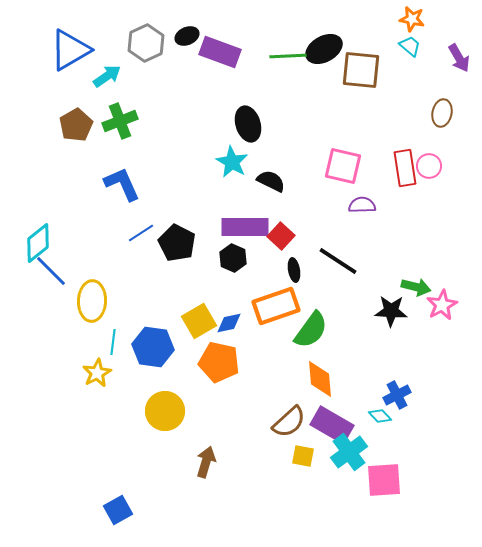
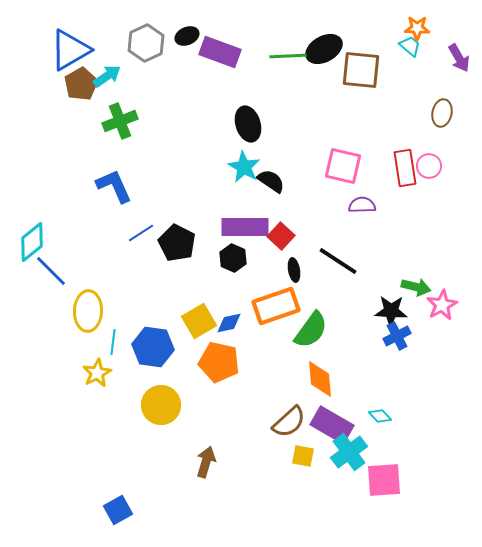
orange star at (412, 19): moved 5 px right, 9 px down; rotated 10 degrees counterclockwise
brown pentagon at (76, 125): moved 5 px right, 41 px up
cyan star at (232, 162): moved 12 px right, 5 px down
black semicircle at (271, 181): rotated 8 degrees clockwise
blue L-shape at (122, 184): moved 8 px left, 2 px down
cyan diamond at (38, 243): moved 6 px left, 1 px up
yellow ellipse at (92, 301): moved 4 px left, 10 px down
blue cross at (397, 395): moved 59 px up
yellow circle at (165, 411): moved 4 px left, 6 px up
